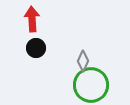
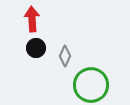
gray diamond: moved 18 px left, 5 px up
